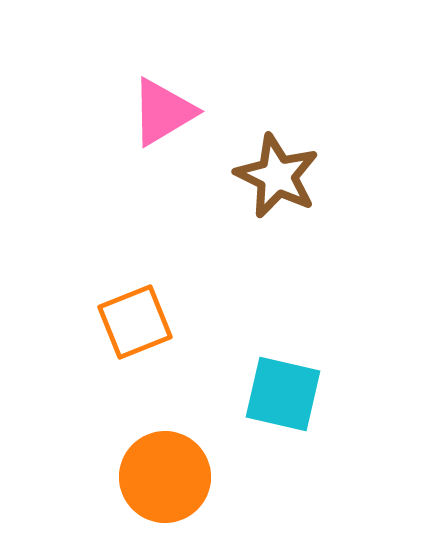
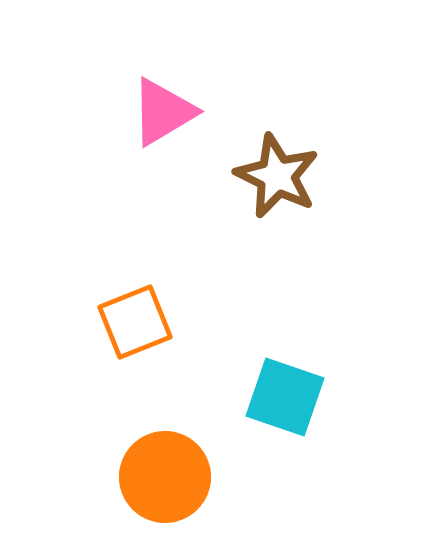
cyan square: moved 2 px right, 3 px down; rotated 6 degrees clockwise
